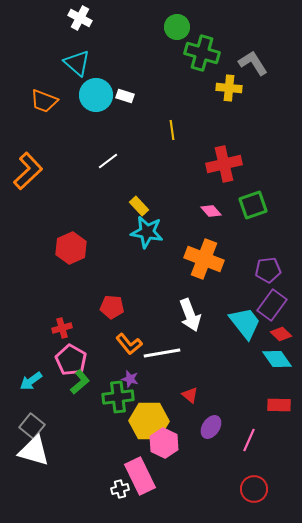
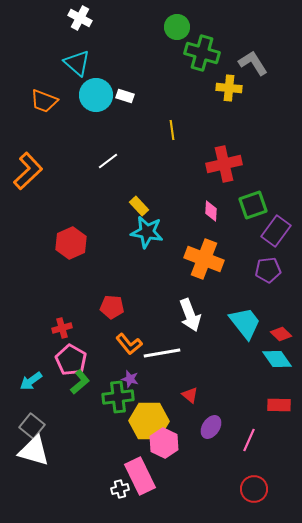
pink diamond at (211, 211): rotated 45 degrees clockwise
red hexagon at (71, 248): moved 5 px up
purple rectangle at (272, 305): moved 4 px right, 74 px up
